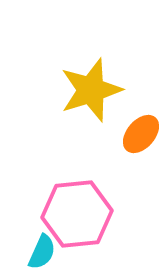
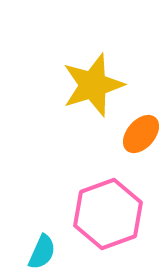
yellow star: moved 2 px right, 5 px up
pink hexagon: moved 31 px right; rotated 14 degrees counterclockwise
